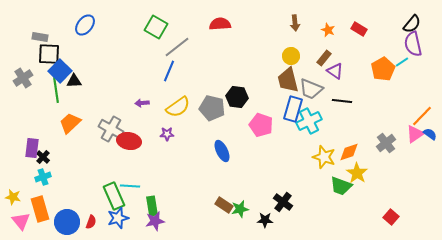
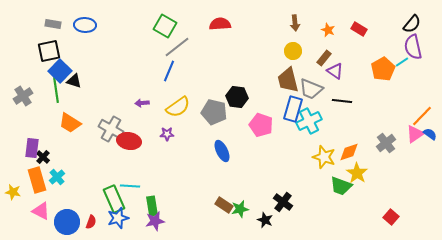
blue ellipse at (85, 25): rotated 55 degrees clockwise
green square at (156, 27): moved 9 px right, 1 px up
gray rectangle at (40, 37): moved 13 px right, 13 px up
purple semicircle at (413, 44): moved 3 px down
black square at (49, 54): moved 3 px up; rotated 15 degrees counterclockwise
yellow circle at (291, 56): moved 2 px right, 5 px up
gray cross at (23, 78): moved 18 px down
black triangle at (74, 81): rotated 21 degrees clockwise
gray pentagon at (212, 108): moved 2 px right, 4 px down
orange trapezoid at (70, 123): rotated 105 degrees counterclockwise
cyan cross at (43, 177): moved 14 px right; rotated 21 degrees counterclockwise
green rectangle at (114, 196): moved 3 px down
yellow star at (13, 197): moved 5 px up
orange rectangle at (40, 209): moved 3 px left, 29 px up
black star at (265, 220): rotated 21 degrees clockwise
pink triangle at (21, 221): moved 20 px right, 10 px up; rotated 24 degrees counterclockwise
